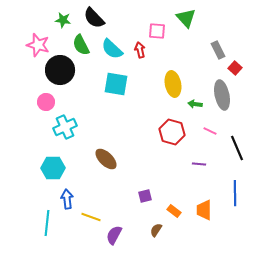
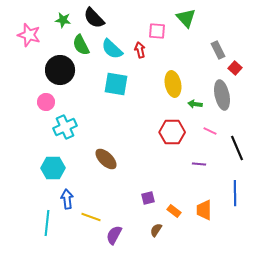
pink star: moved 9 px left, 10 px up
red hexagon: rotated 15 degrees counterclockwise
purple square: moved 3 px right, 2 px down
